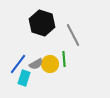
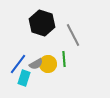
yellow circle: moved 2 px left
